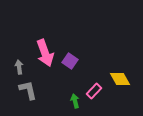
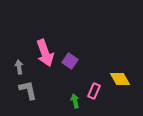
pink rectangle: rotated 21 degrees counterclockwise
